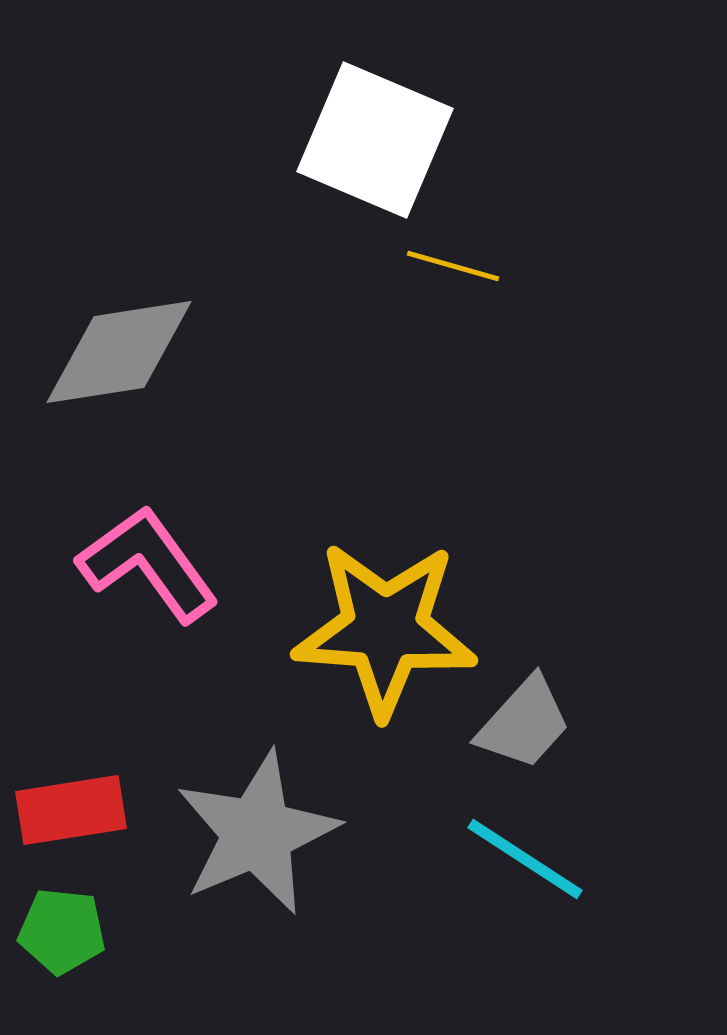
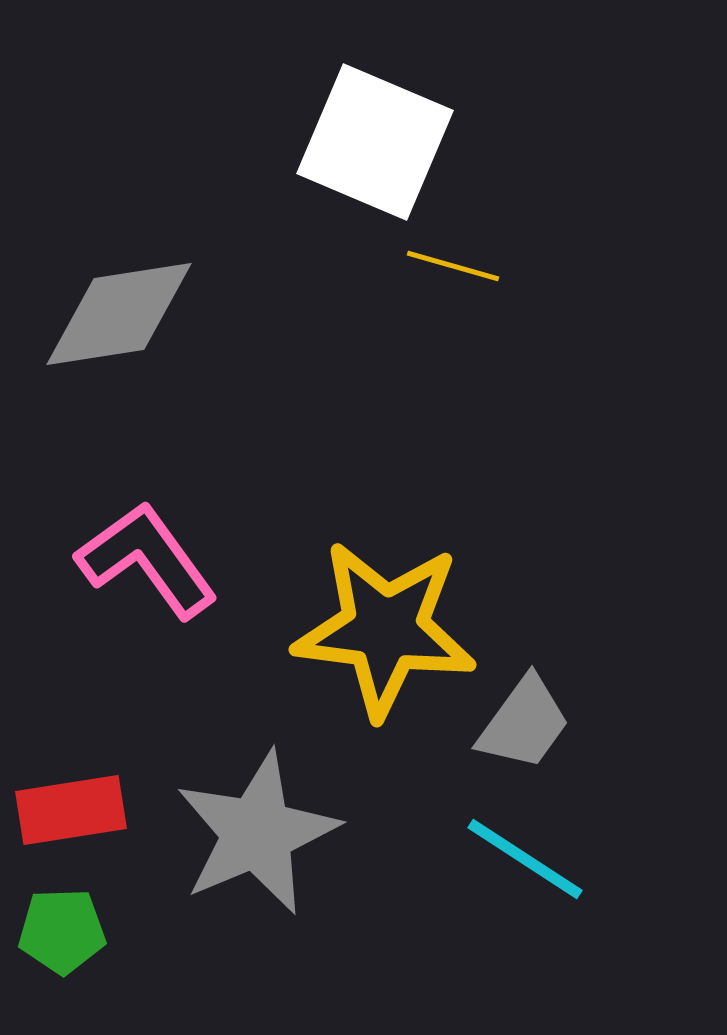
white square: moved 2 px down
gray diamond: moved 38 px up
pink L-shape: moved 1 px left, 4 px up
yellow star: rotated 3 degrees clockwise
gray trapezoid: rotated 6 degrees counterclockwise
green pentagon: rotated 8 degrees counterclockwise
